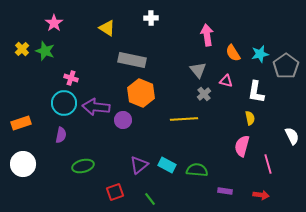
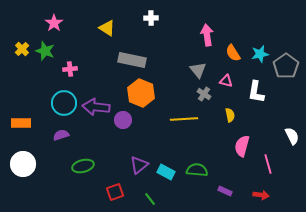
pink cross: moved 1 px left, 9 px up; rotated 24 degrees counterclockwise
gray cross: rotated 16 degrees counterclockwise
yellow semicircle: moved 20 px left, 3 px up
orange rectangle: rotated 18 degrees clockwise
purple semicircle: rotated 119 degrees counterclockwise
cyan rectangle: moved 1 px left, 7 px down
purple rectangle: rotated 16 degrees clockwise
